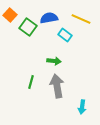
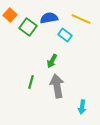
green arrow: moved 2 px left; rotated 112 degrees clockwise
